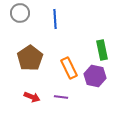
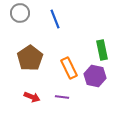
blue line: rotated 18 degrees counterclockwise
purple line: moved 1 px right
